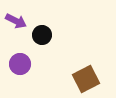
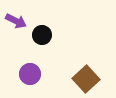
purple circle: moved 10 px right, 10 px down
brown square: rotated 16 degrees counterclockwise
